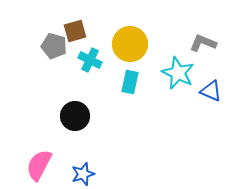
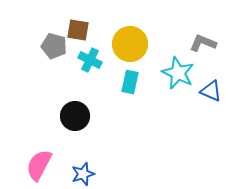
brown square: moved 3 px right, 1 px up; rotated 25 degrees clockwise
